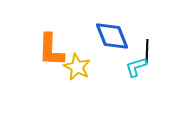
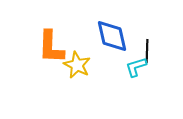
blue diamond: rotated 9 degrees clockwise
orange L-shape: moved 3 px up
yellow star: moved 2 px up
